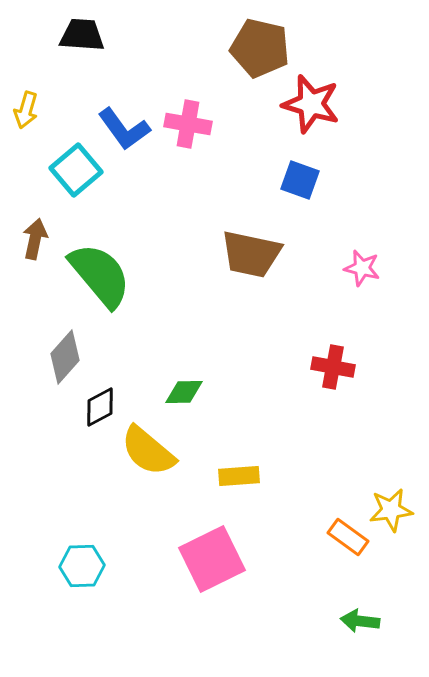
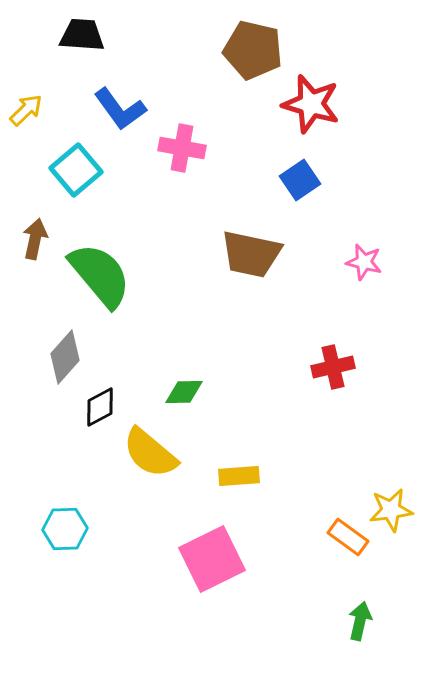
brown pentagon: moved 7 px left, 2 px down
yellow arrow: rotated 150 degrees counterclockwise
pink cross: moved 6 px left, 24 px down
blue L-shape: moved 4 px left, 20 px up
blue square: rotated 36 degrees clockwise
pink star: moved 2 px right, 6 px up
red cross: rotated 24 degrees counterclockwise
yellow semicircle: moved 2 px right, 2 px down
cyan hexagon: moved 17 px left, 37 px up
green arrow: rotated 96 degrees clockwise
